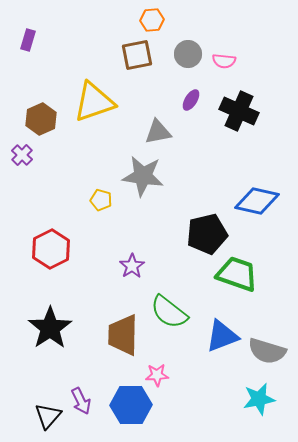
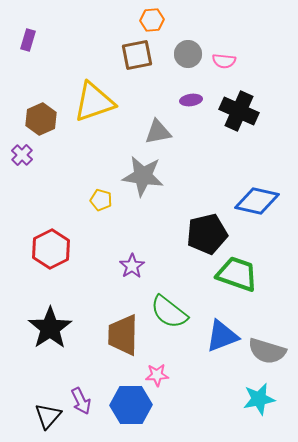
purple ellipse: rotated 50 degrees clockwise
